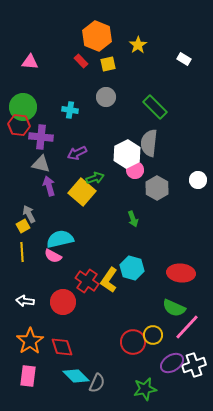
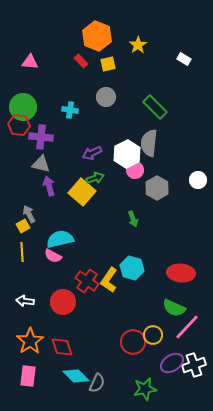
purple arrow at (77, 153): moved 15 px right
